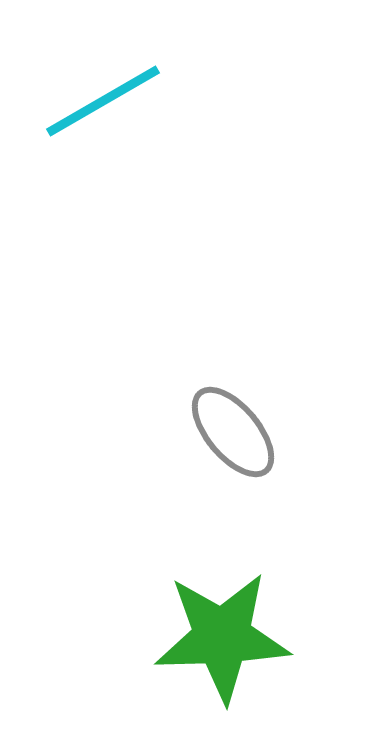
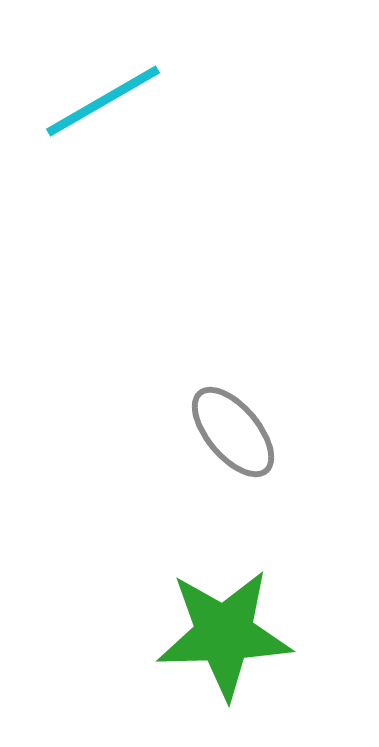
green star: moved 2 px right, 3 px up
